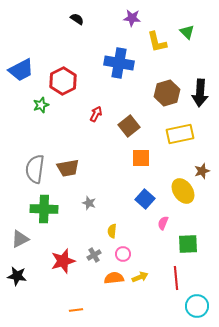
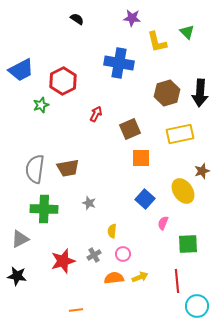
brown square: moved 1 px right, 3 px down; rotated 15 degrees clockwise
red line: moved 1 px right, 3 px down
